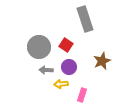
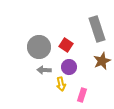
gray rectangle: moved 12 px right, 10 px down
gray arrow: moved 2 px left
yellow arrow: rotated 96 degrees counterclockwise
